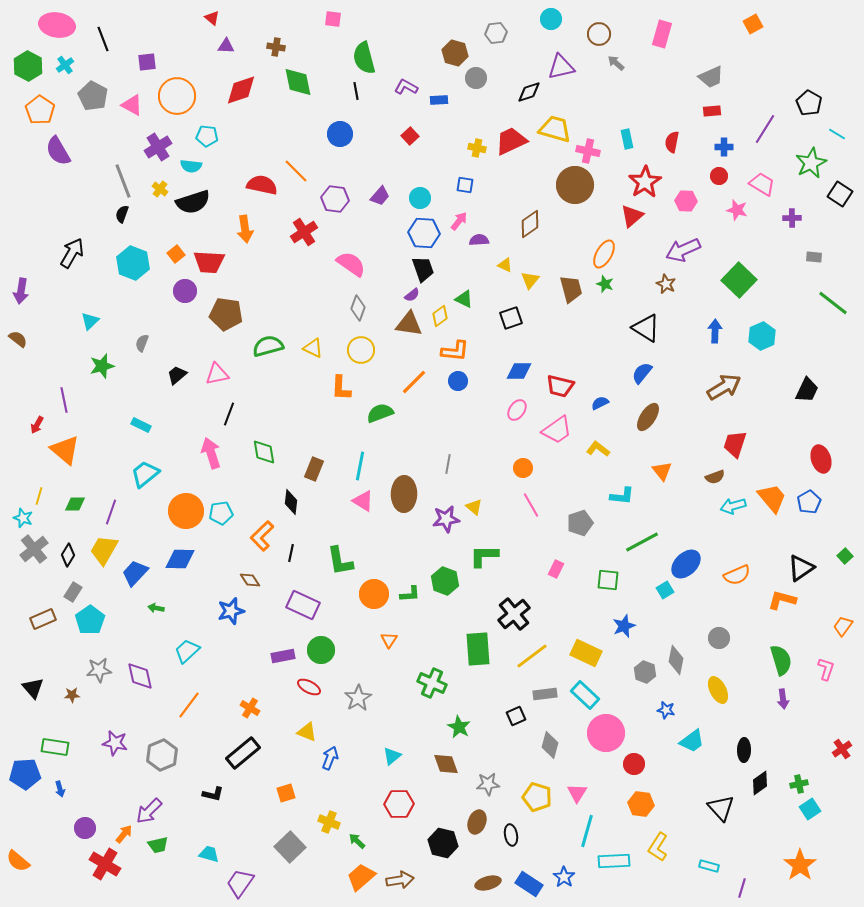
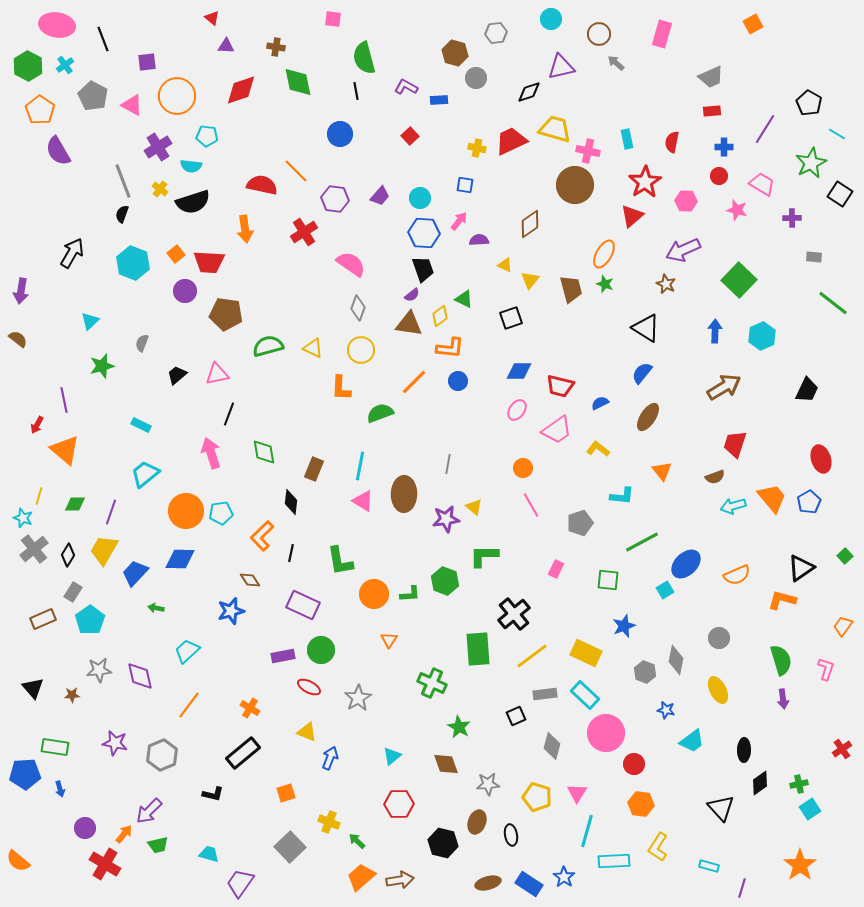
orange L-shape at (455, 351): moved 5 px left, 3 px up
gray diamond at (550, 745): moved 2 px right, 1 px down
